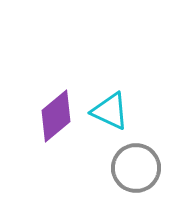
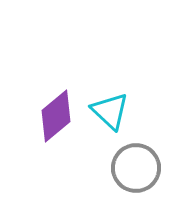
cyan triangle: rotated 18 degrees clockwise
